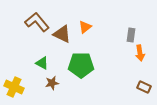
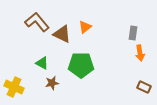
gray rectangle: moved 2 px right, 2 px up
